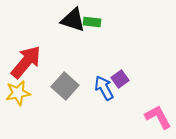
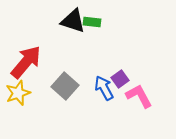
black triangle: moved 1 px down
yellow star: rotated 10 degrees counterclockwise
pink L-shape: moved 19 px left, 21 px up
